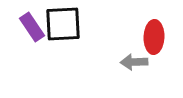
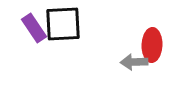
purple rectangle: moved 2 px right, 1 px down
red ellipse: moved 2 px left, 8 px down
